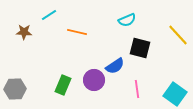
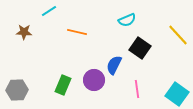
cyan line: moved 4 px up
black square: rotated 20 degrees clockwise
blue semicircle: moved 1 px left, 1 px up; rotated 150 degrees clockwise
gray hexagon: moved 2 px right, 1 px down
cyan square: moved 2 px right
